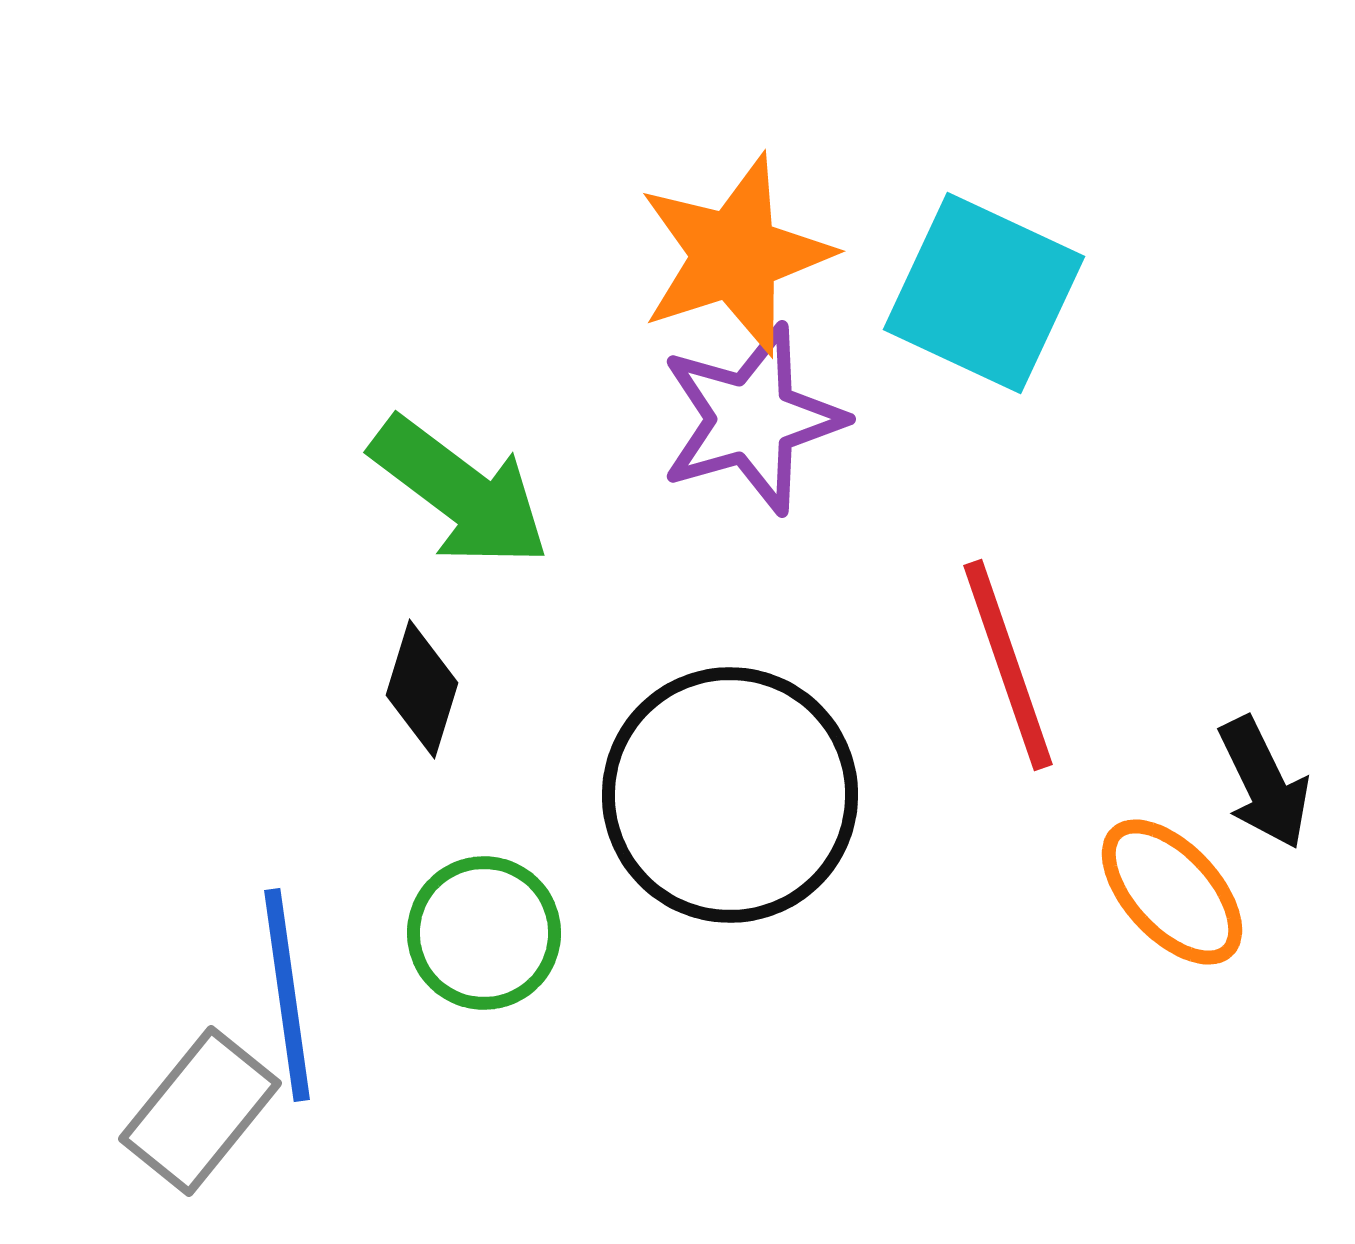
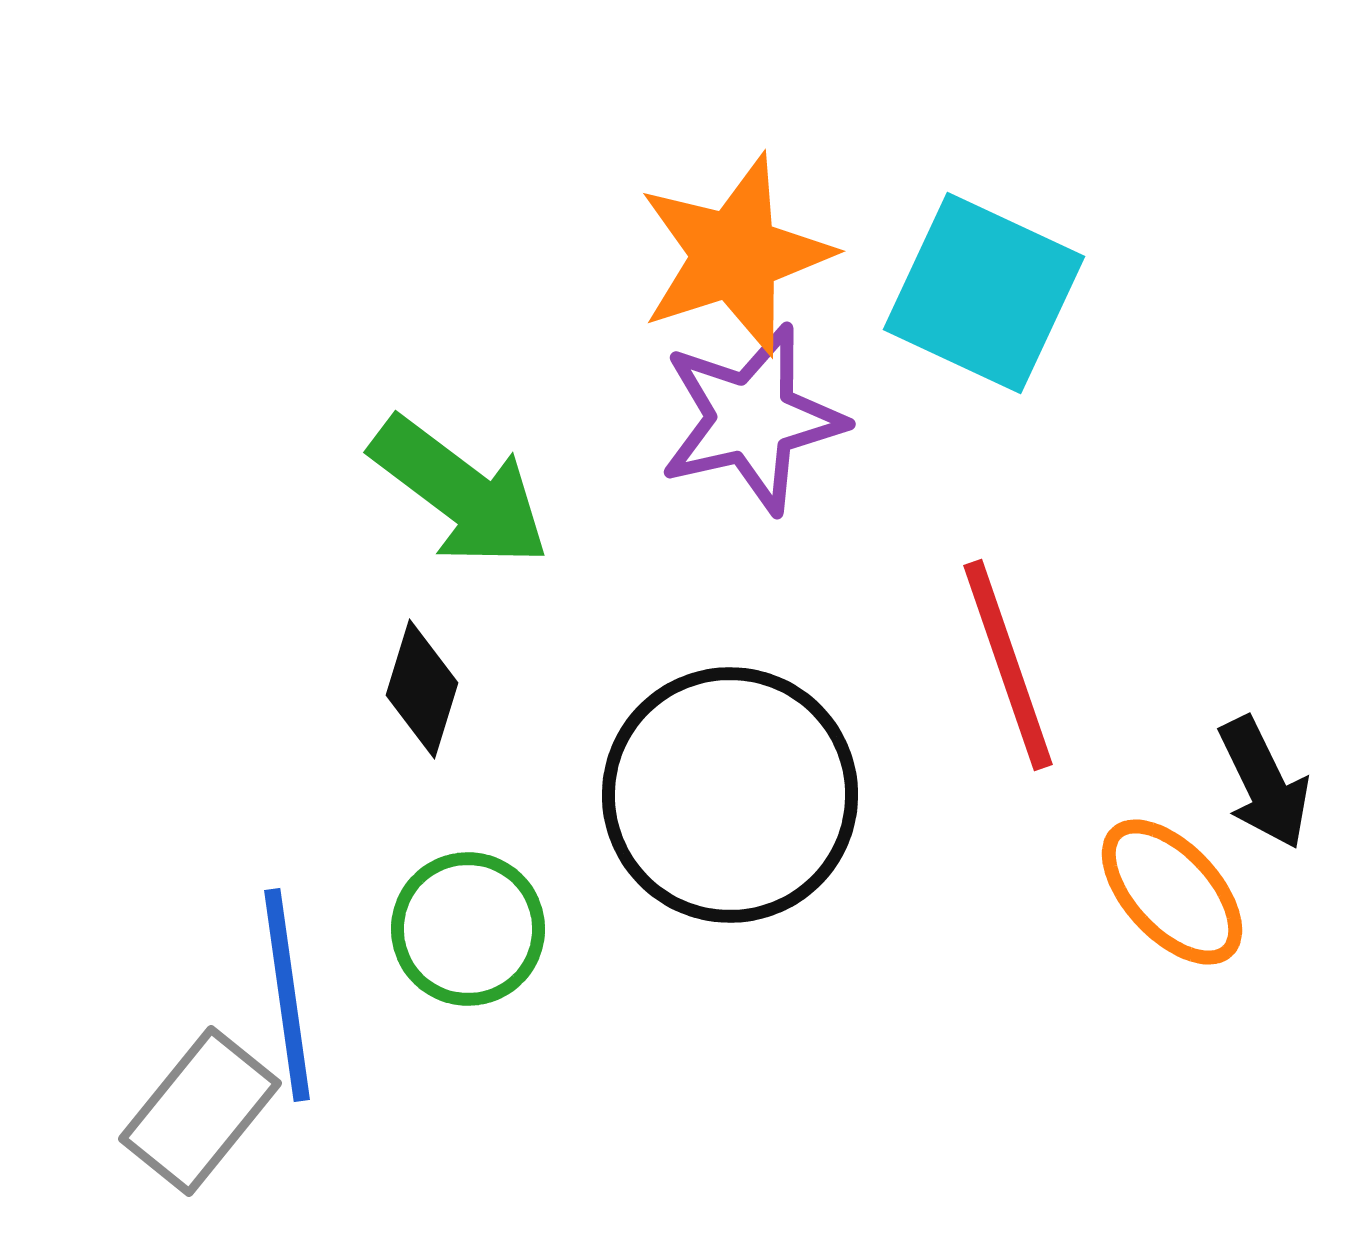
purple star: rotated 3 degrees clockwise
green circle: moved 16 px left, 4 px up
